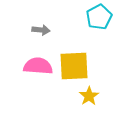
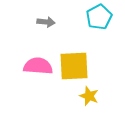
gray arrow: moved 5 px right, 8 px up
yellow star: rotated 18 degrees counterclockwise
